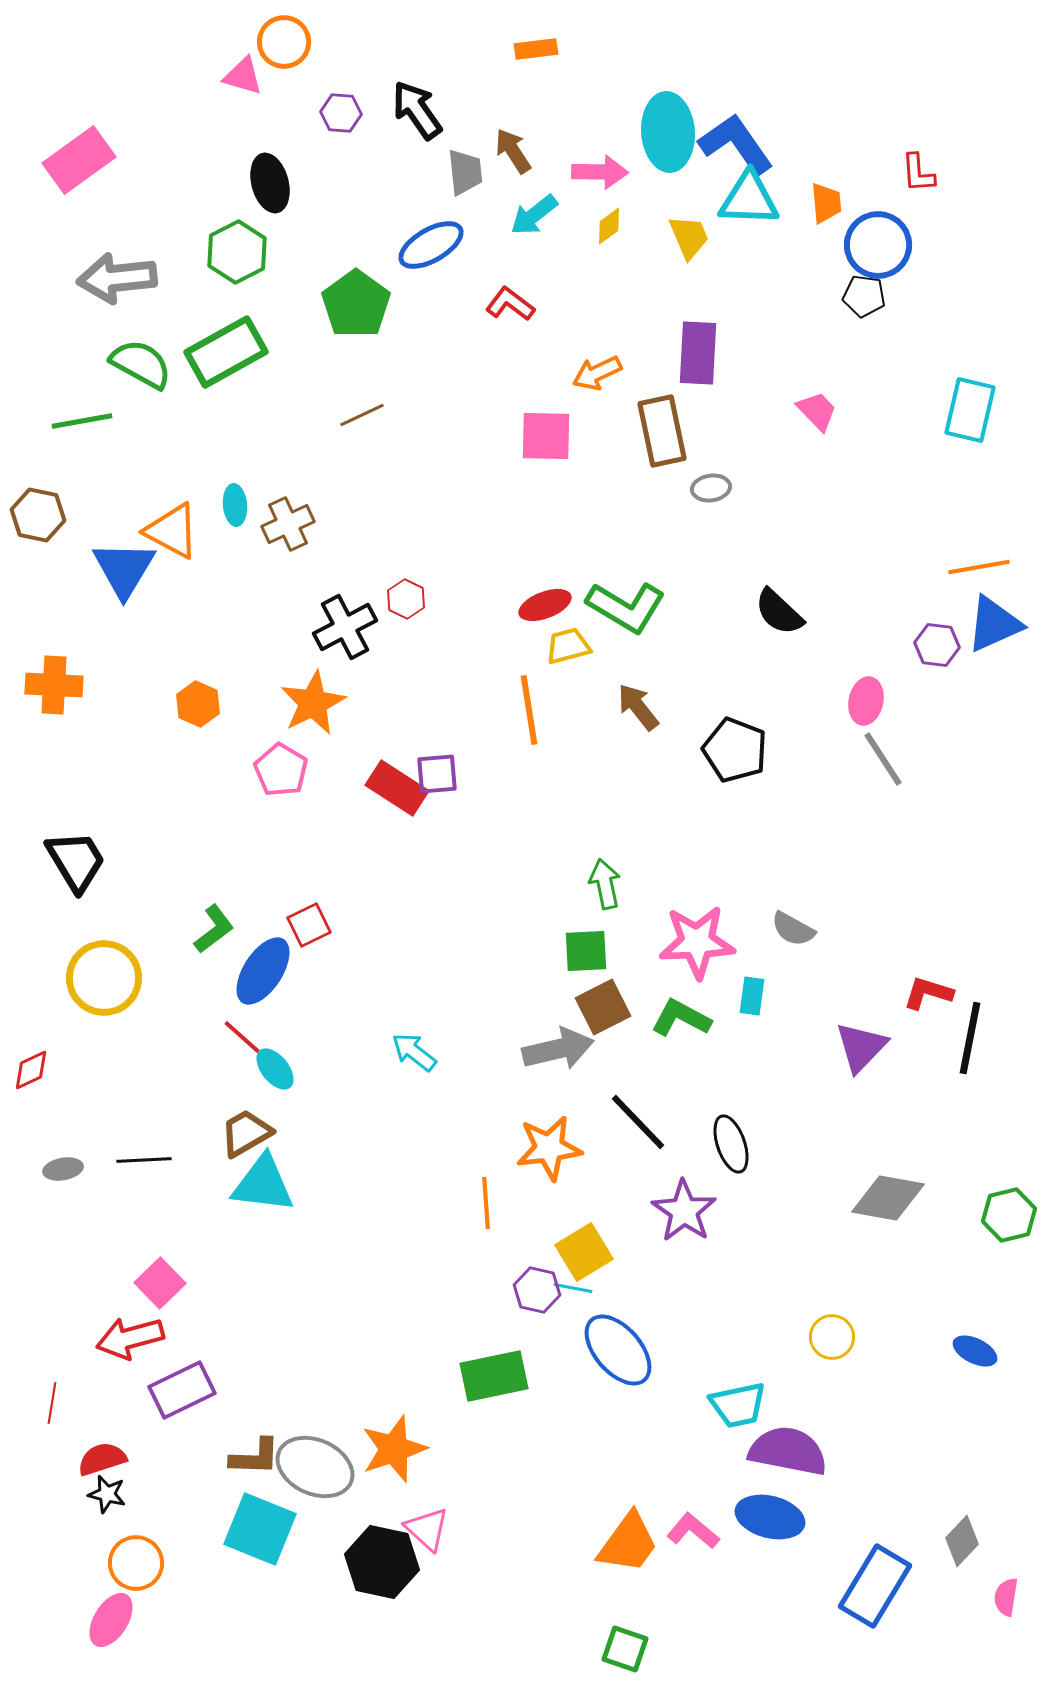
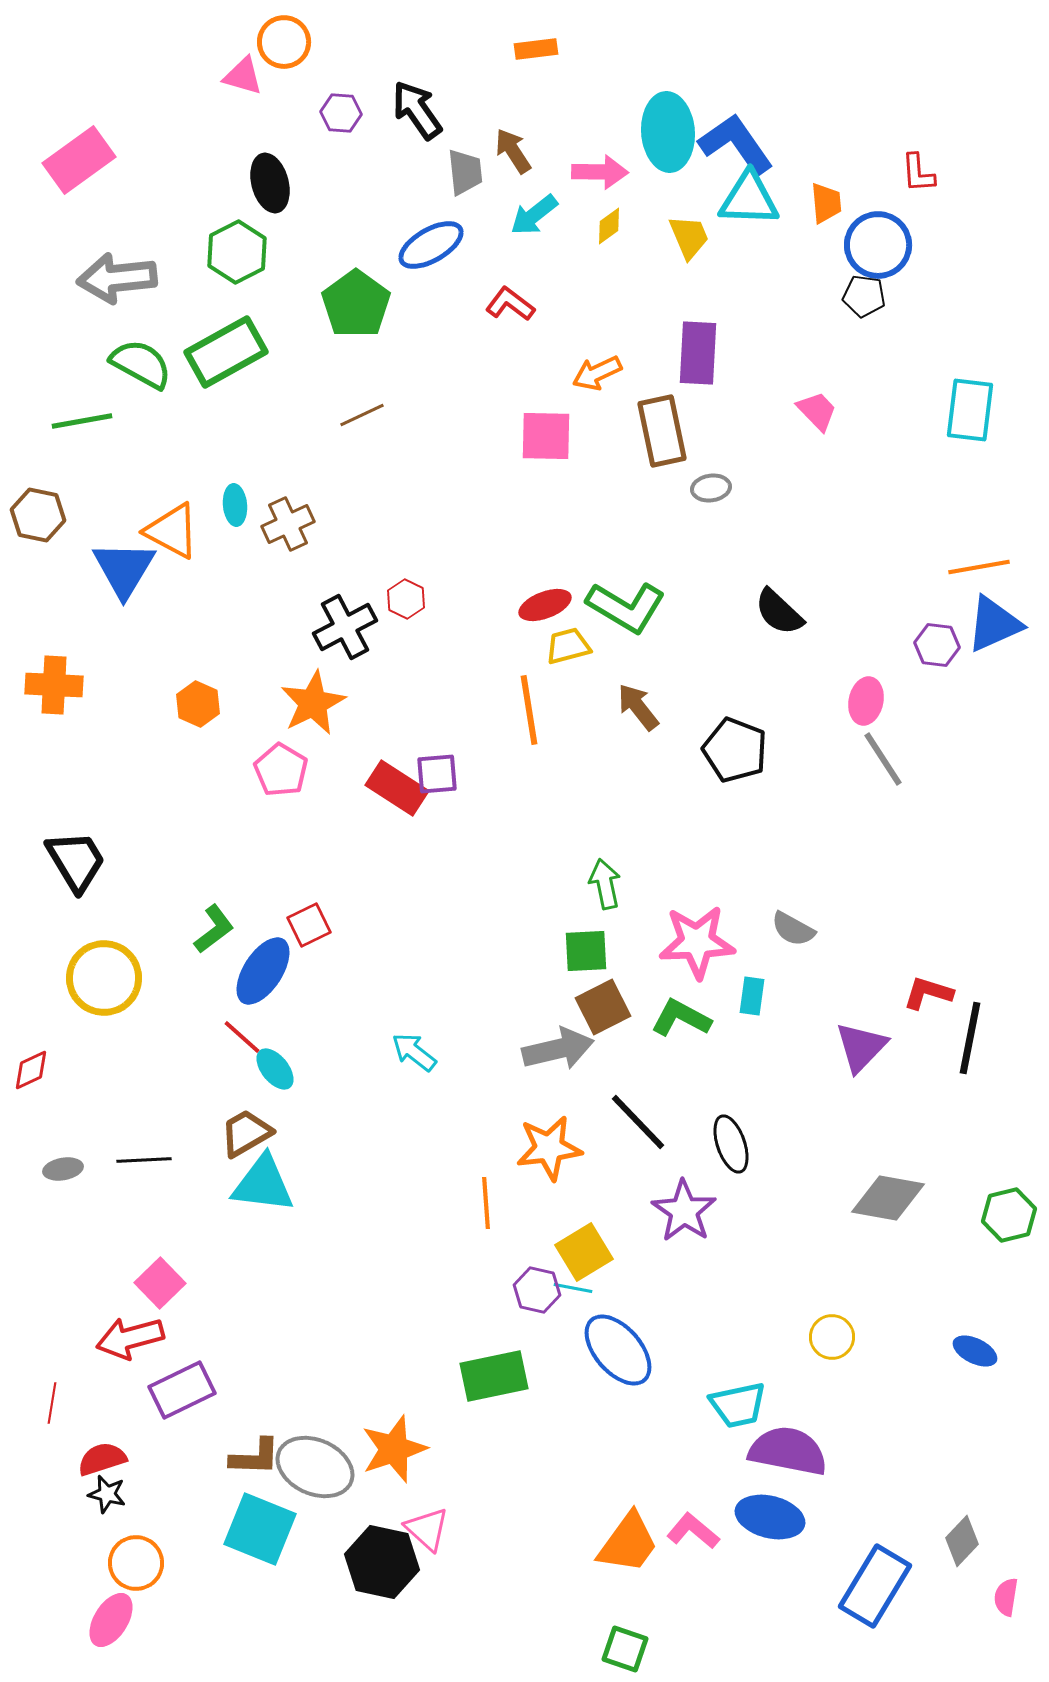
cyan rectangle at (970, 410): rotated 6 degrees counterclockwise
